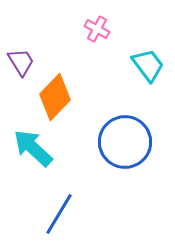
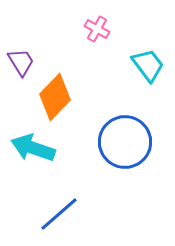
cyan arrow: rotated 24 degrees counterclockwise
blue line: rotated 18 degrees clockwise
